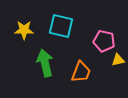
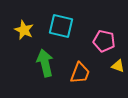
yellow star: rotated 24 degrees clockwise
yellow triangle: moved 6 px down; rotated 32 degrees clockwise
orange trapezoid: moved 1 px left, 1 px down
